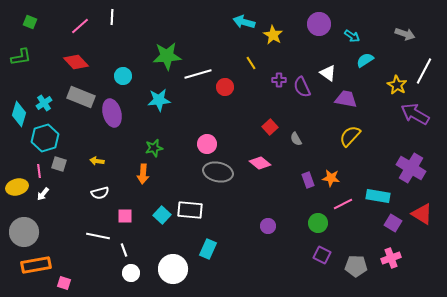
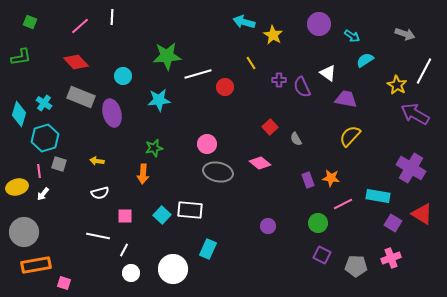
cyan cross at (44, 103): rotated 21 degrees counterclockwise
white line at (124, 250): rotated 48 degrees clockwise
